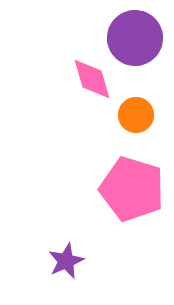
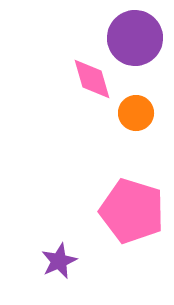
orange circle: moved 2 px up
pink pentagon: moved 22 px down
purple star: moved 7 px left
